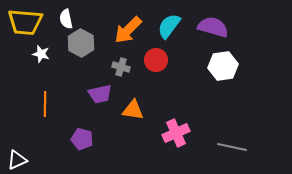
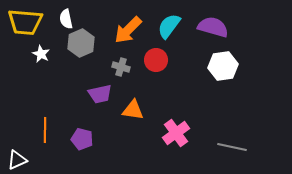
gray hexagon: rotated 8 degrees clockwise
white star: rotated 12 degrees clockwise
orange line: moved 26 px down
pink cross: rotated 12 degrees counterclockwise
